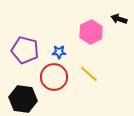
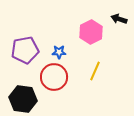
purple pentagon: rotated 24 degrees counterclockwise
yellow line: moved 6 px right, 3 px up; rotated 72 degrees clockwise
